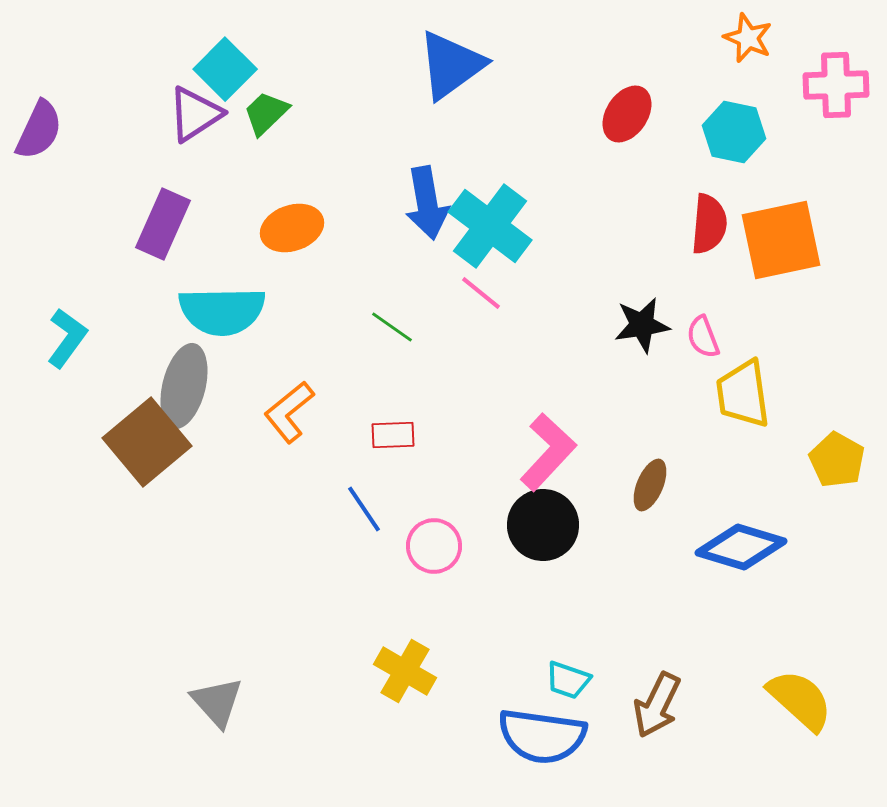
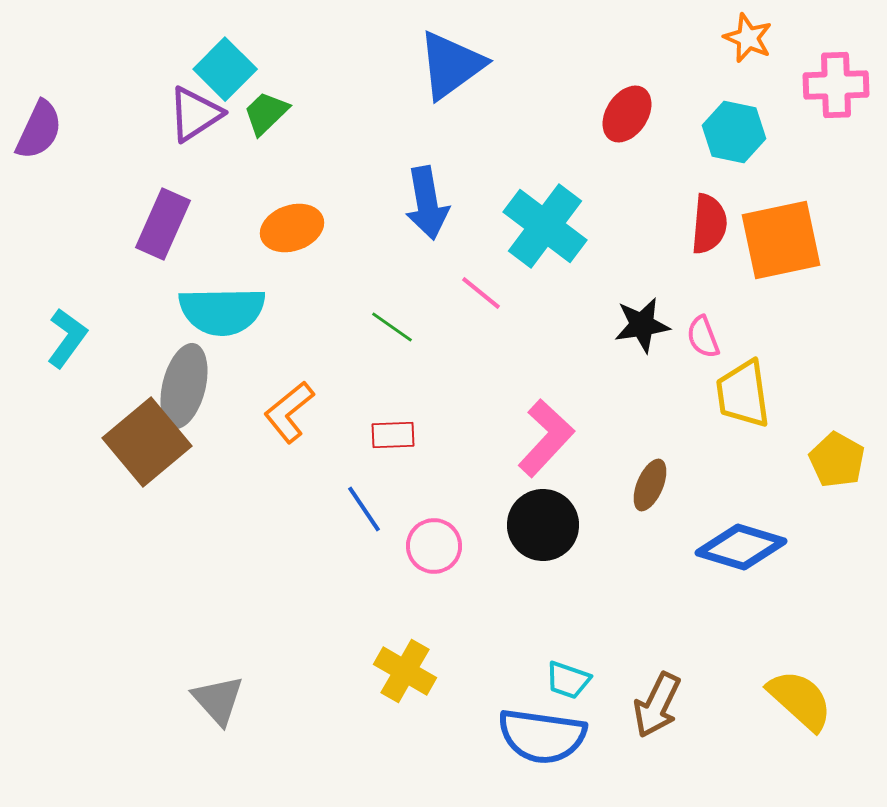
cyan cross: moved 55 px right
pink L-shape: moved 2 px left, 14 px up
gray triangle: moved 1 px right, 2 px up
